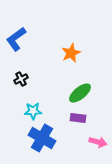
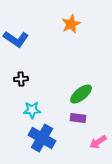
blue L-shape: rotated 110 degrees counterclockwise
orange star: moved 29 px up
black cross: rotated 24 degrees clockwise
green ellipse: moved 1 px right, 1 px down
cyan star: moved 1 px left, 1 px up
pink arrow: rotated 132 degrees clockwise
